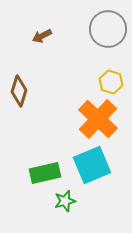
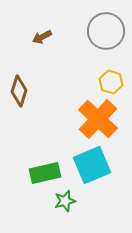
gray circle: moved 2 px left, 2 px down
brown arrow: moved 1 px down
